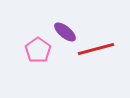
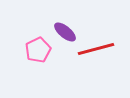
pink pentagon: rotated 10 degrees clockwise
